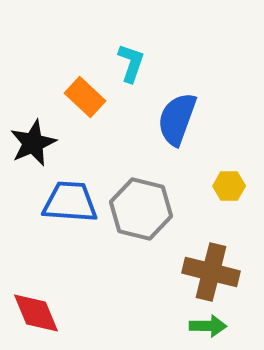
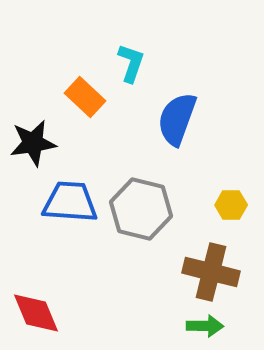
black star: rotated 15 degrees clockwise
yellow hexagon: moved 2 px right, 19 px down
green arrow: moved 3 px left
